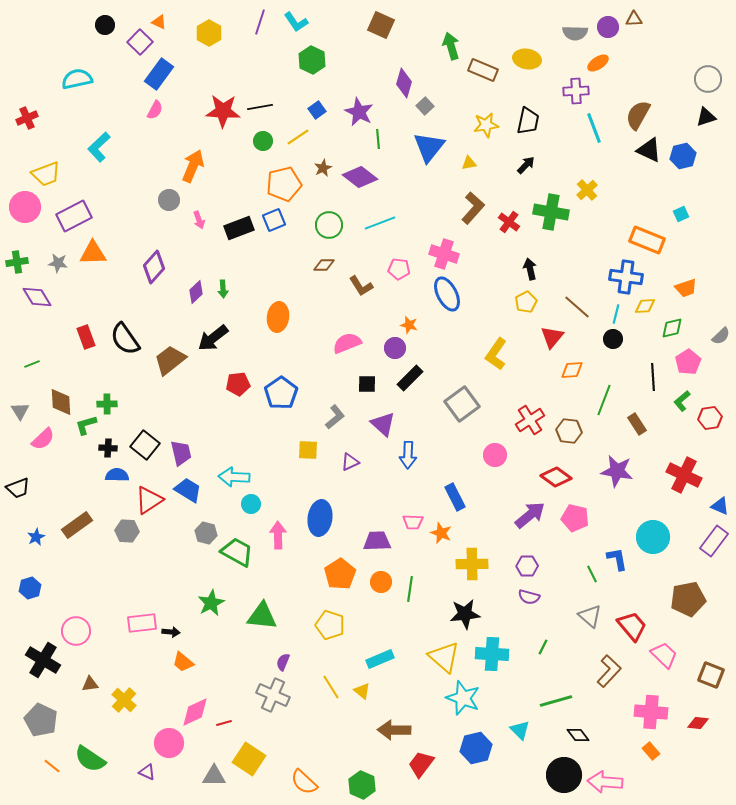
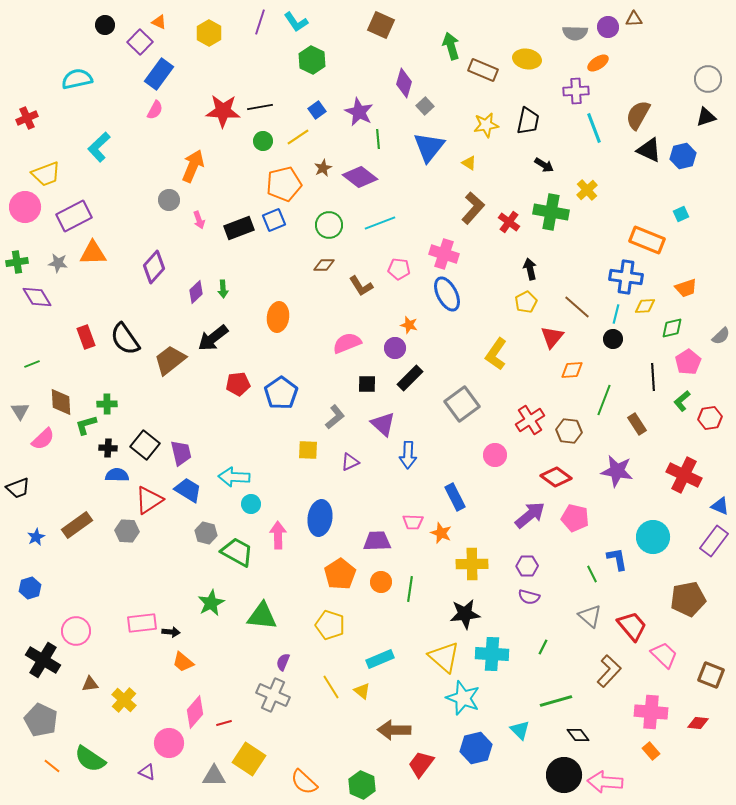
yellow triangle at (469, 163): rotated 42 degrees clockwise
black arrow at (526, 165): moved 18 px right; rotated 78 degrees clockwise
pink diamond at (195, 712): rotated 24 degrees counterclockwise
